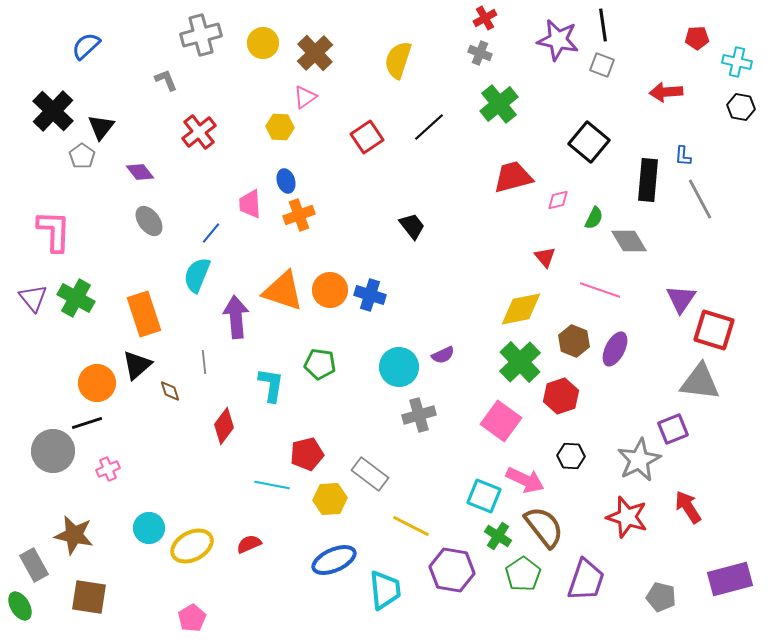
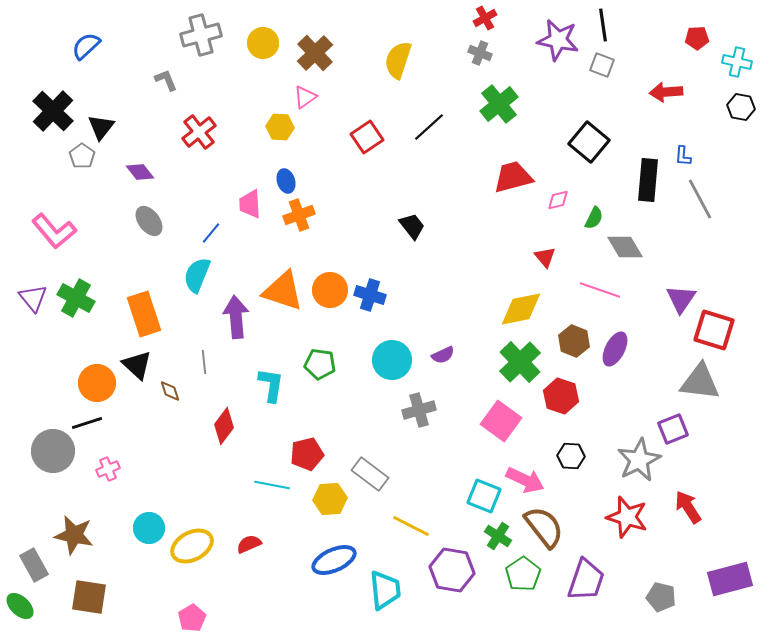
pink L-shape at (54, 231): rotated 138 degrees clockwise
gray diamond at (629, 241): moved 4 px left, 6 px down
black triangle at (137, 365): rotated 36 degrees counterclockwise
cyan circle at (399, 367): moved 7 px left, 7 px up
red hexagon at (561, 396): rotated 24 degrees counterclockwise
gray cross at (419, 415): moved 5 px up
green ellipse at (20, 606): rotated 16 degrees counterclockwise
